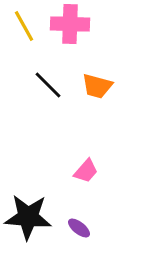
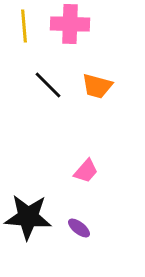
yellow line: rotated 24 degrees clockwise
